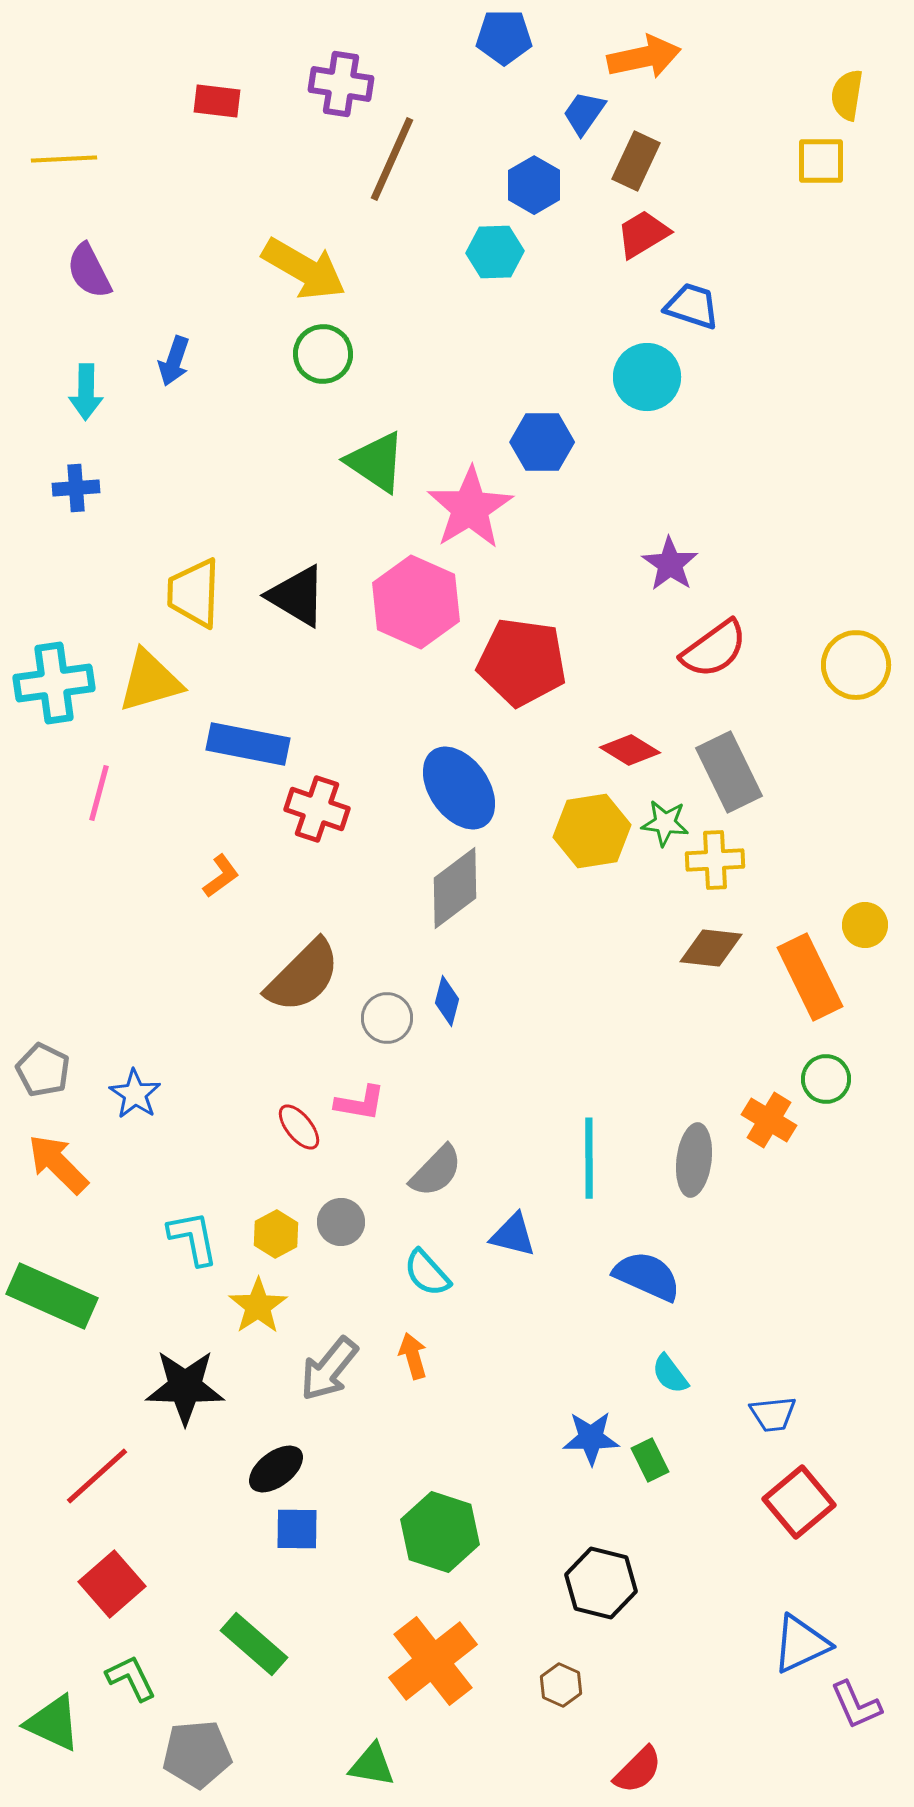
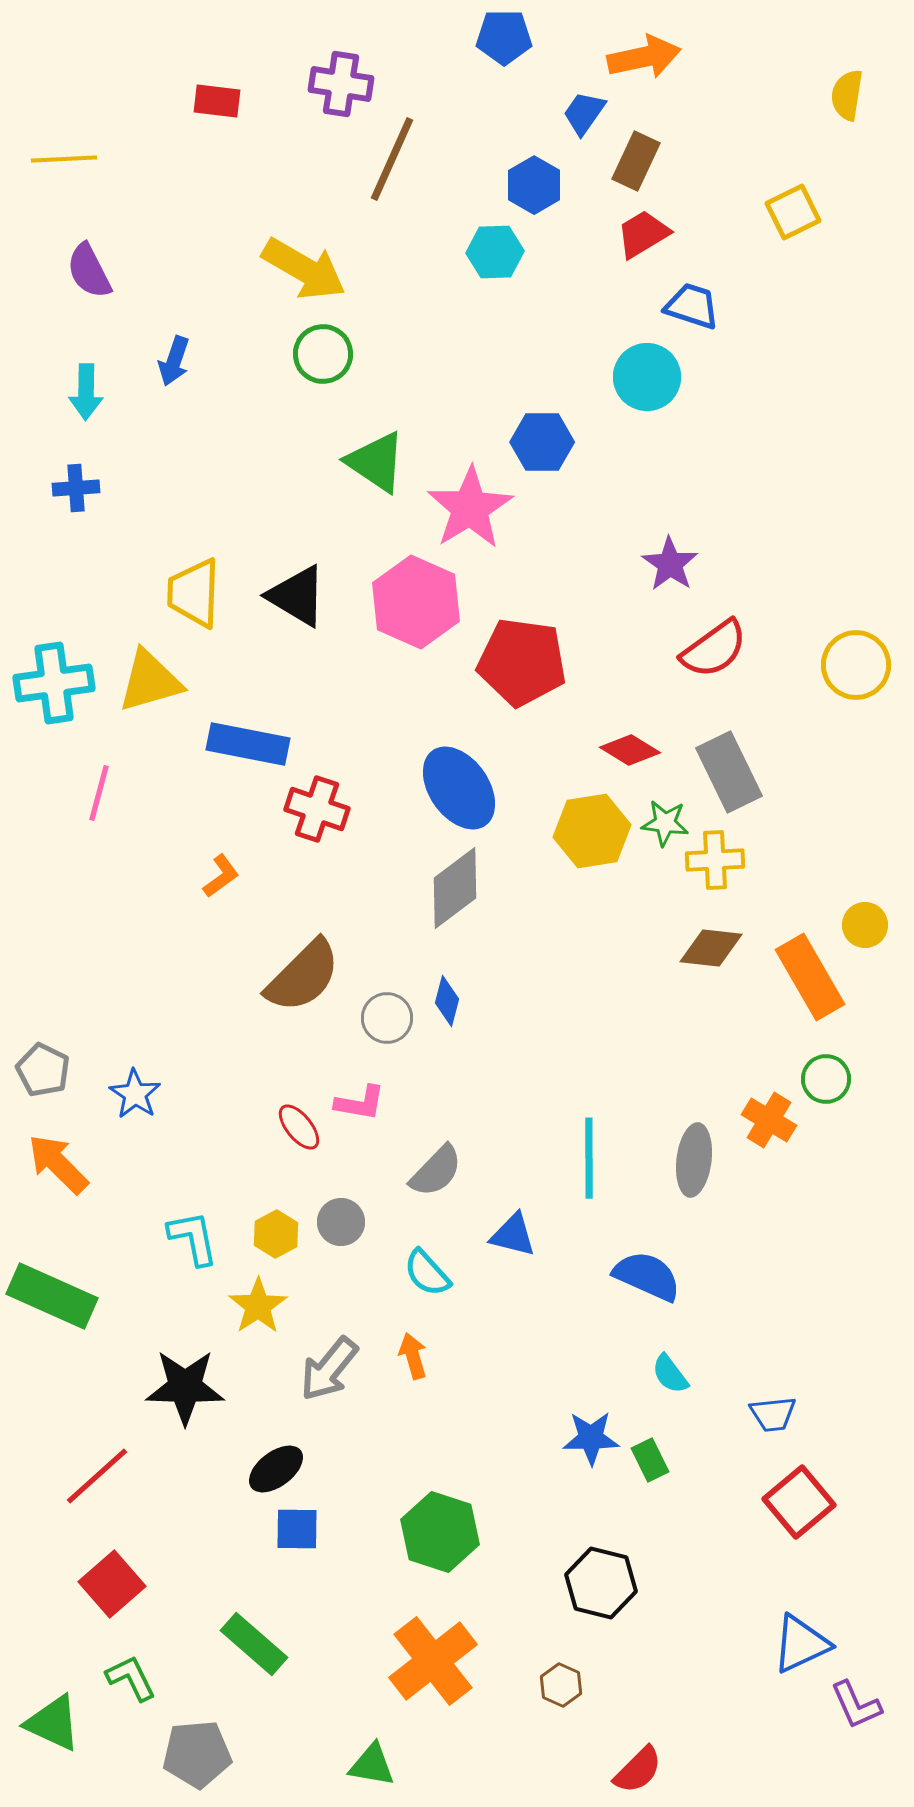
yellow square at (821, 161): moved 28 px left, 51 px down; rotated 26 degrees counterclockwise
orange rectangle at (810, 977): rotated 4 degrees counterclockwise
